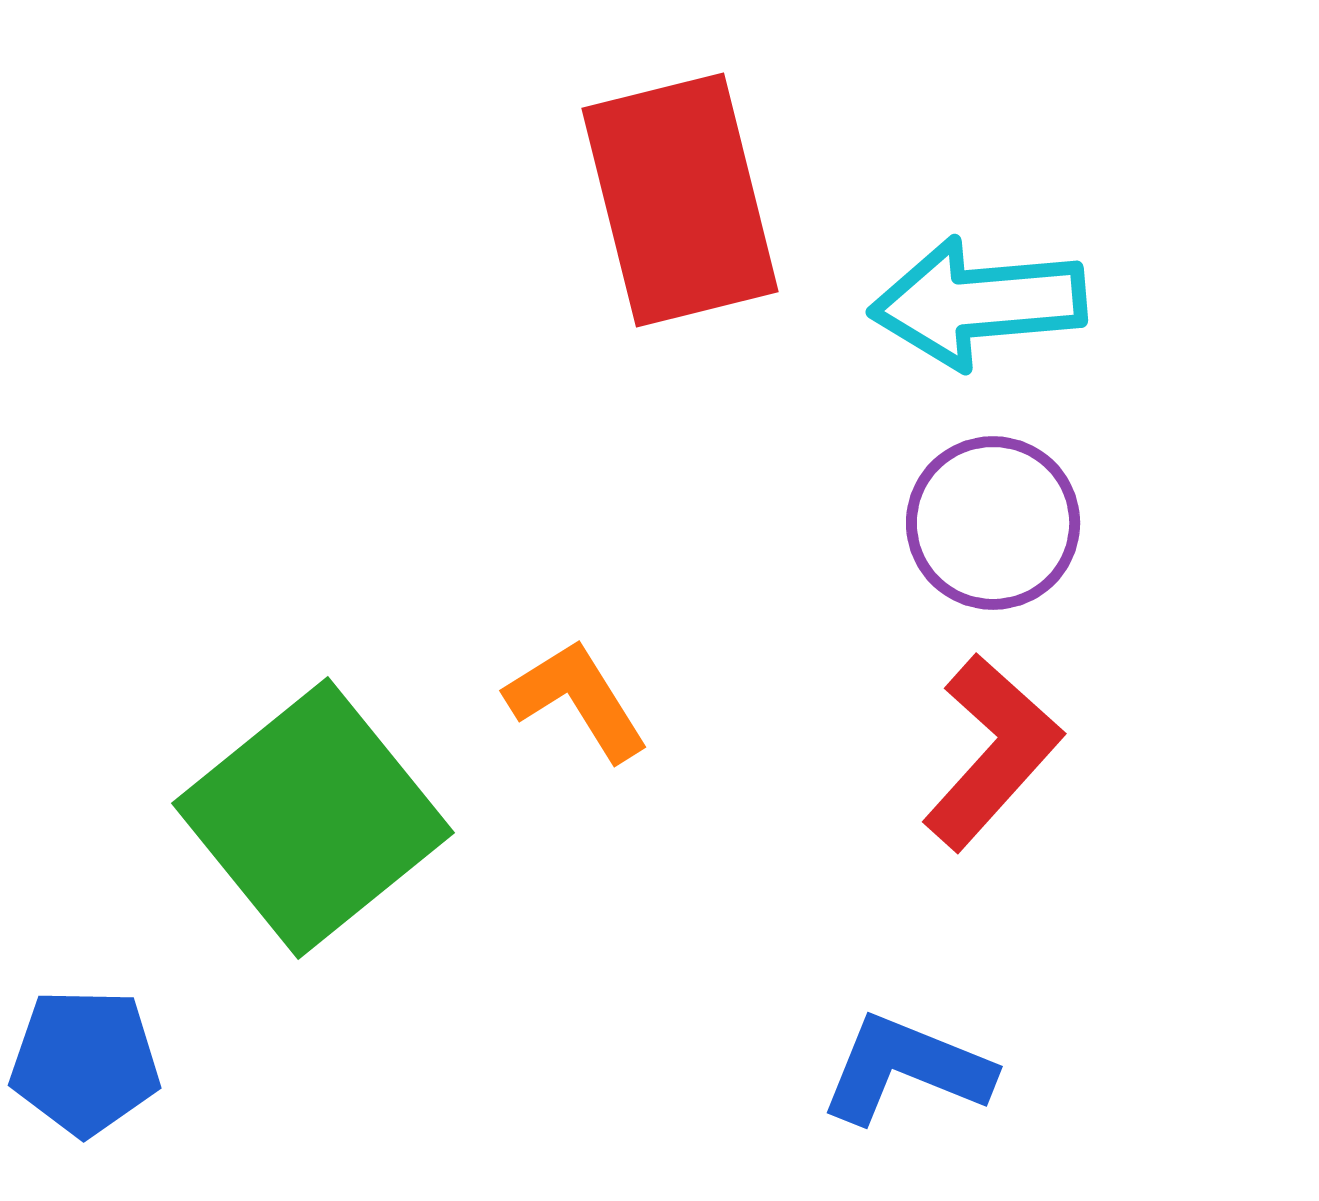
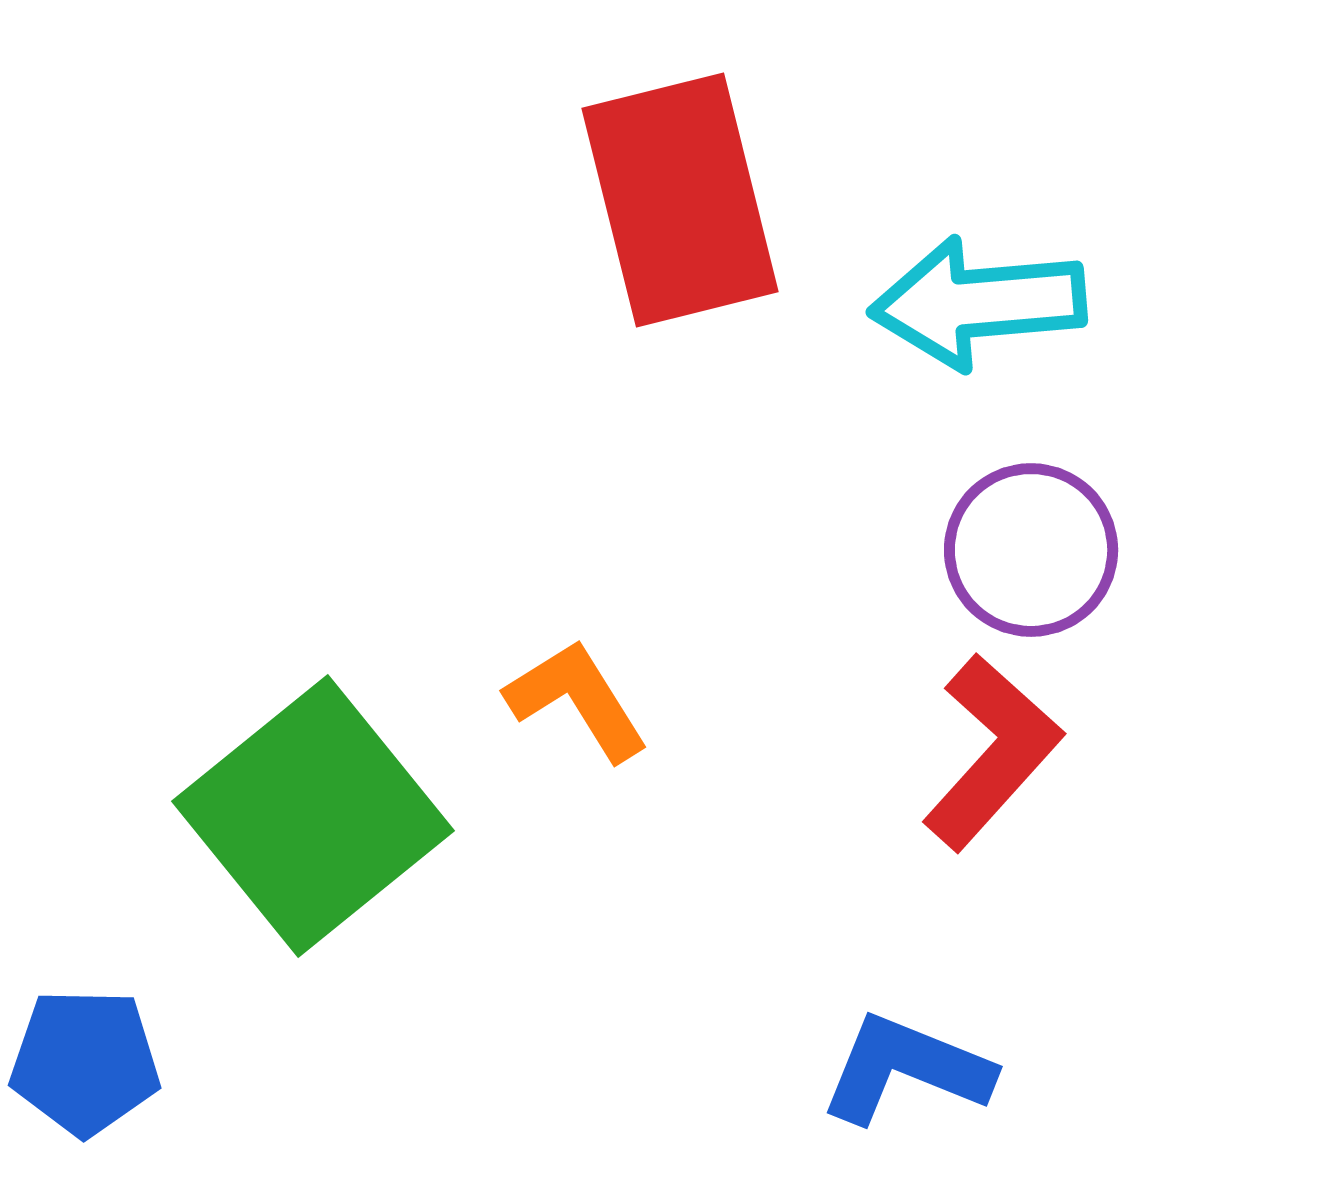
purple circle: moved 38 px right, 27 px down
green square: moved 2 px up
